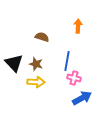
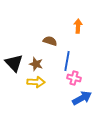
brown semicircle: moved 8 px right, 4 px down
